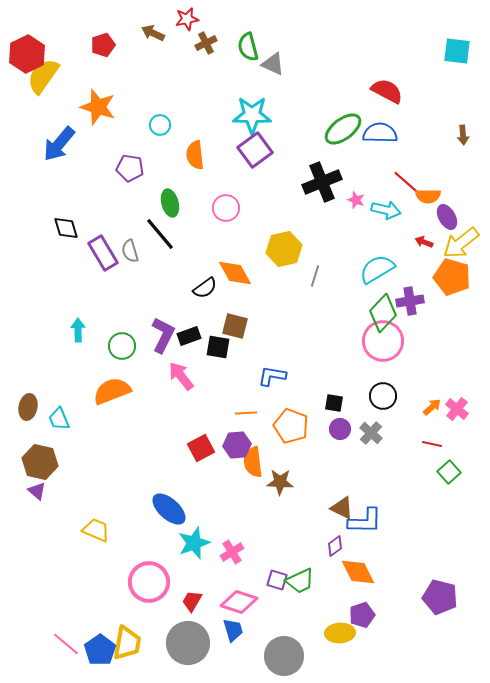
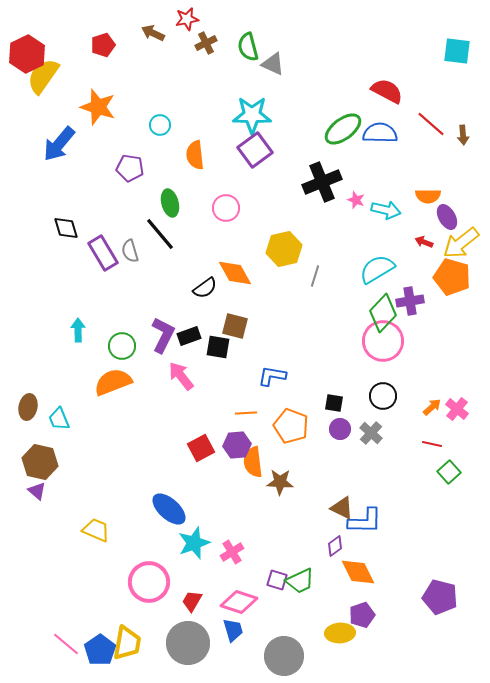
red line at (407, 183): moved 24 px right, 59 px up
orange semicircle at (112, 391): moved 1 px right, 9 px up
